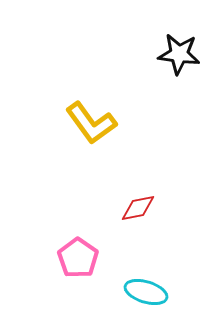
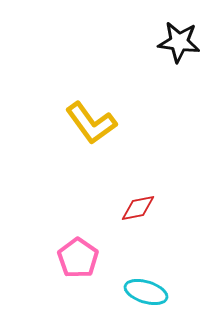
black star: moved 12 px up
